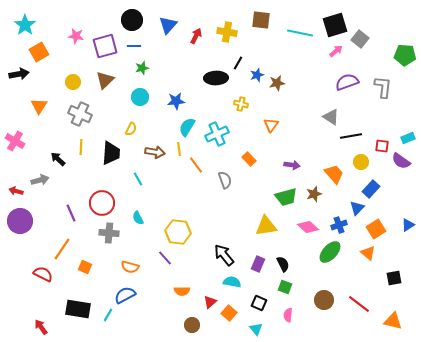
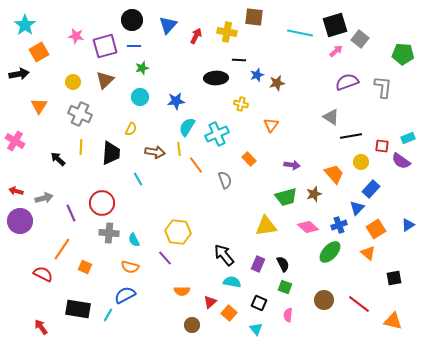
brown square at (261, 20): moved 7 px left, 3 px up
green pentagon at (405, 55): moved 2 px left, 1 px up
black line at (238, 63): moved 1 px right, 3 px up; rotated 64 degrees clockwise
gray arrow at (40, 180): moved 4 px right, 18 px down
cyan semicircle at (138, 218): moved 4 px left, 22 px down
